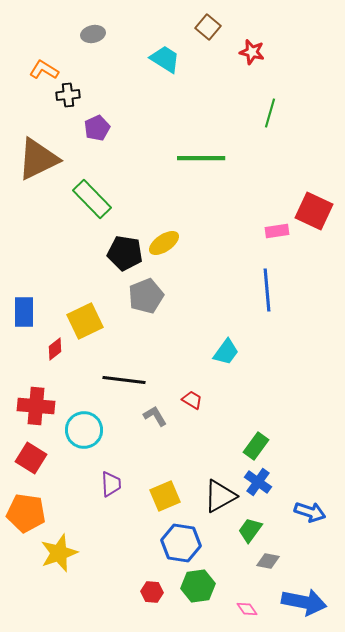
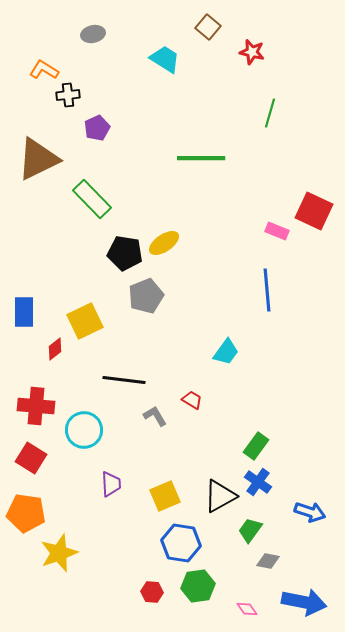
pink rectangle at (277, 231): rotated 30 degrees clockwise
